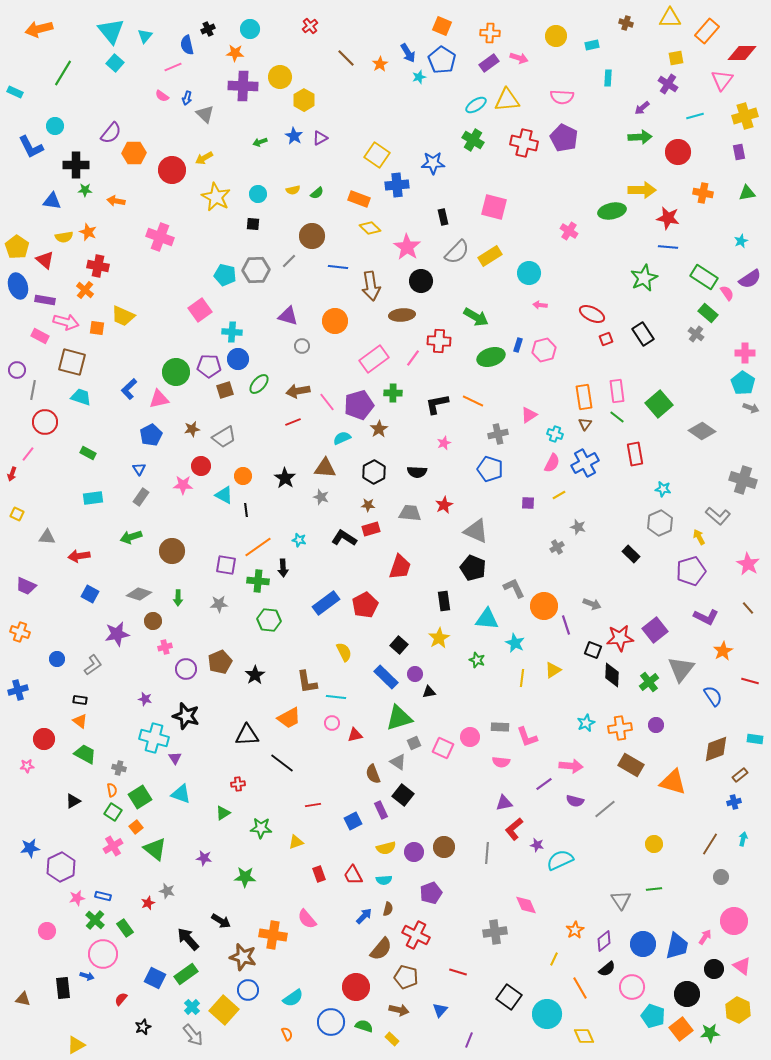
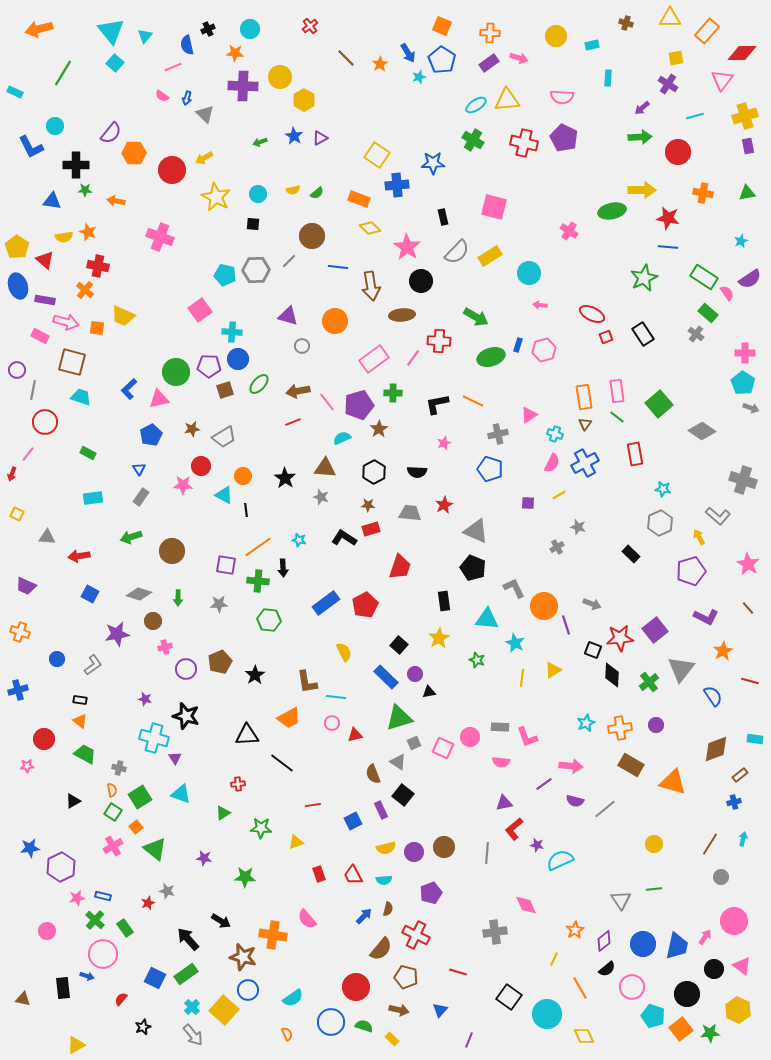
purple rectangle at (739, 152): moved 9 px right, 6 px up
red square at (606, 339): moved 2 px up
